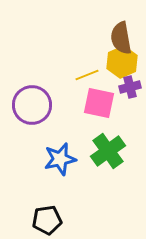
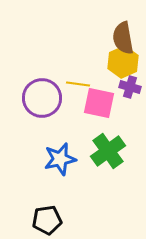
brown semicircle: moved 2 px right
yellow hexagon: moved 1 px right
yellow line: moved 9 px left, 9 px down; rotated 30 degrees clockwise
purple cross: rotated 30 degrees clockwise
purple circle: moved 10 px right, 7 px up
